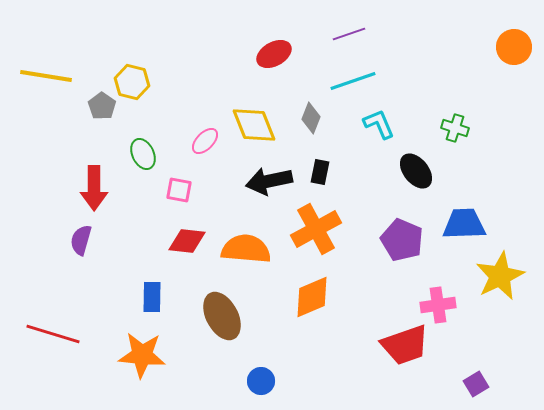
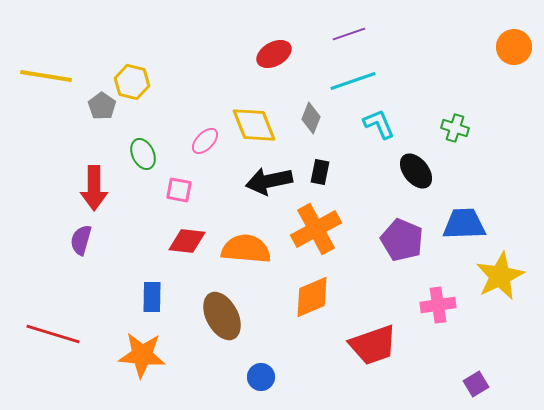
red trapezoid: moved 32 px left
blue circle: moved 4 px up
